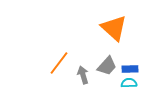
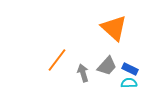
orange line: moved 2 px left, 3 px up
blue rectangle: rotated 28 degrees clockwise
gray arrow: moved 2 px up
